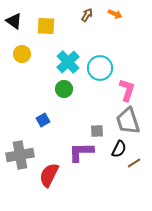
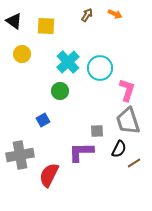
green circle: moved 4 px left, 2 px down
